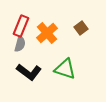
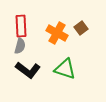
red rectangle: rotated 25 degrees counterclockwise
orange cross: moved 10 px right; rotated 20 degrees counterclockwise
gray semicircle: moved 2 px down
black L-shape: moved 1 px left, 2 px up
